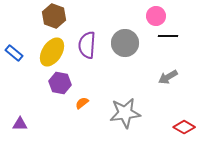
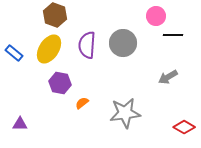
brown hexagon: moved 1 px right, 1 px up
black line: moved 5 px right, 1 px up
gray circle: moved 2 px left
yellow ellipse: moved 3 px left, 3 px up
